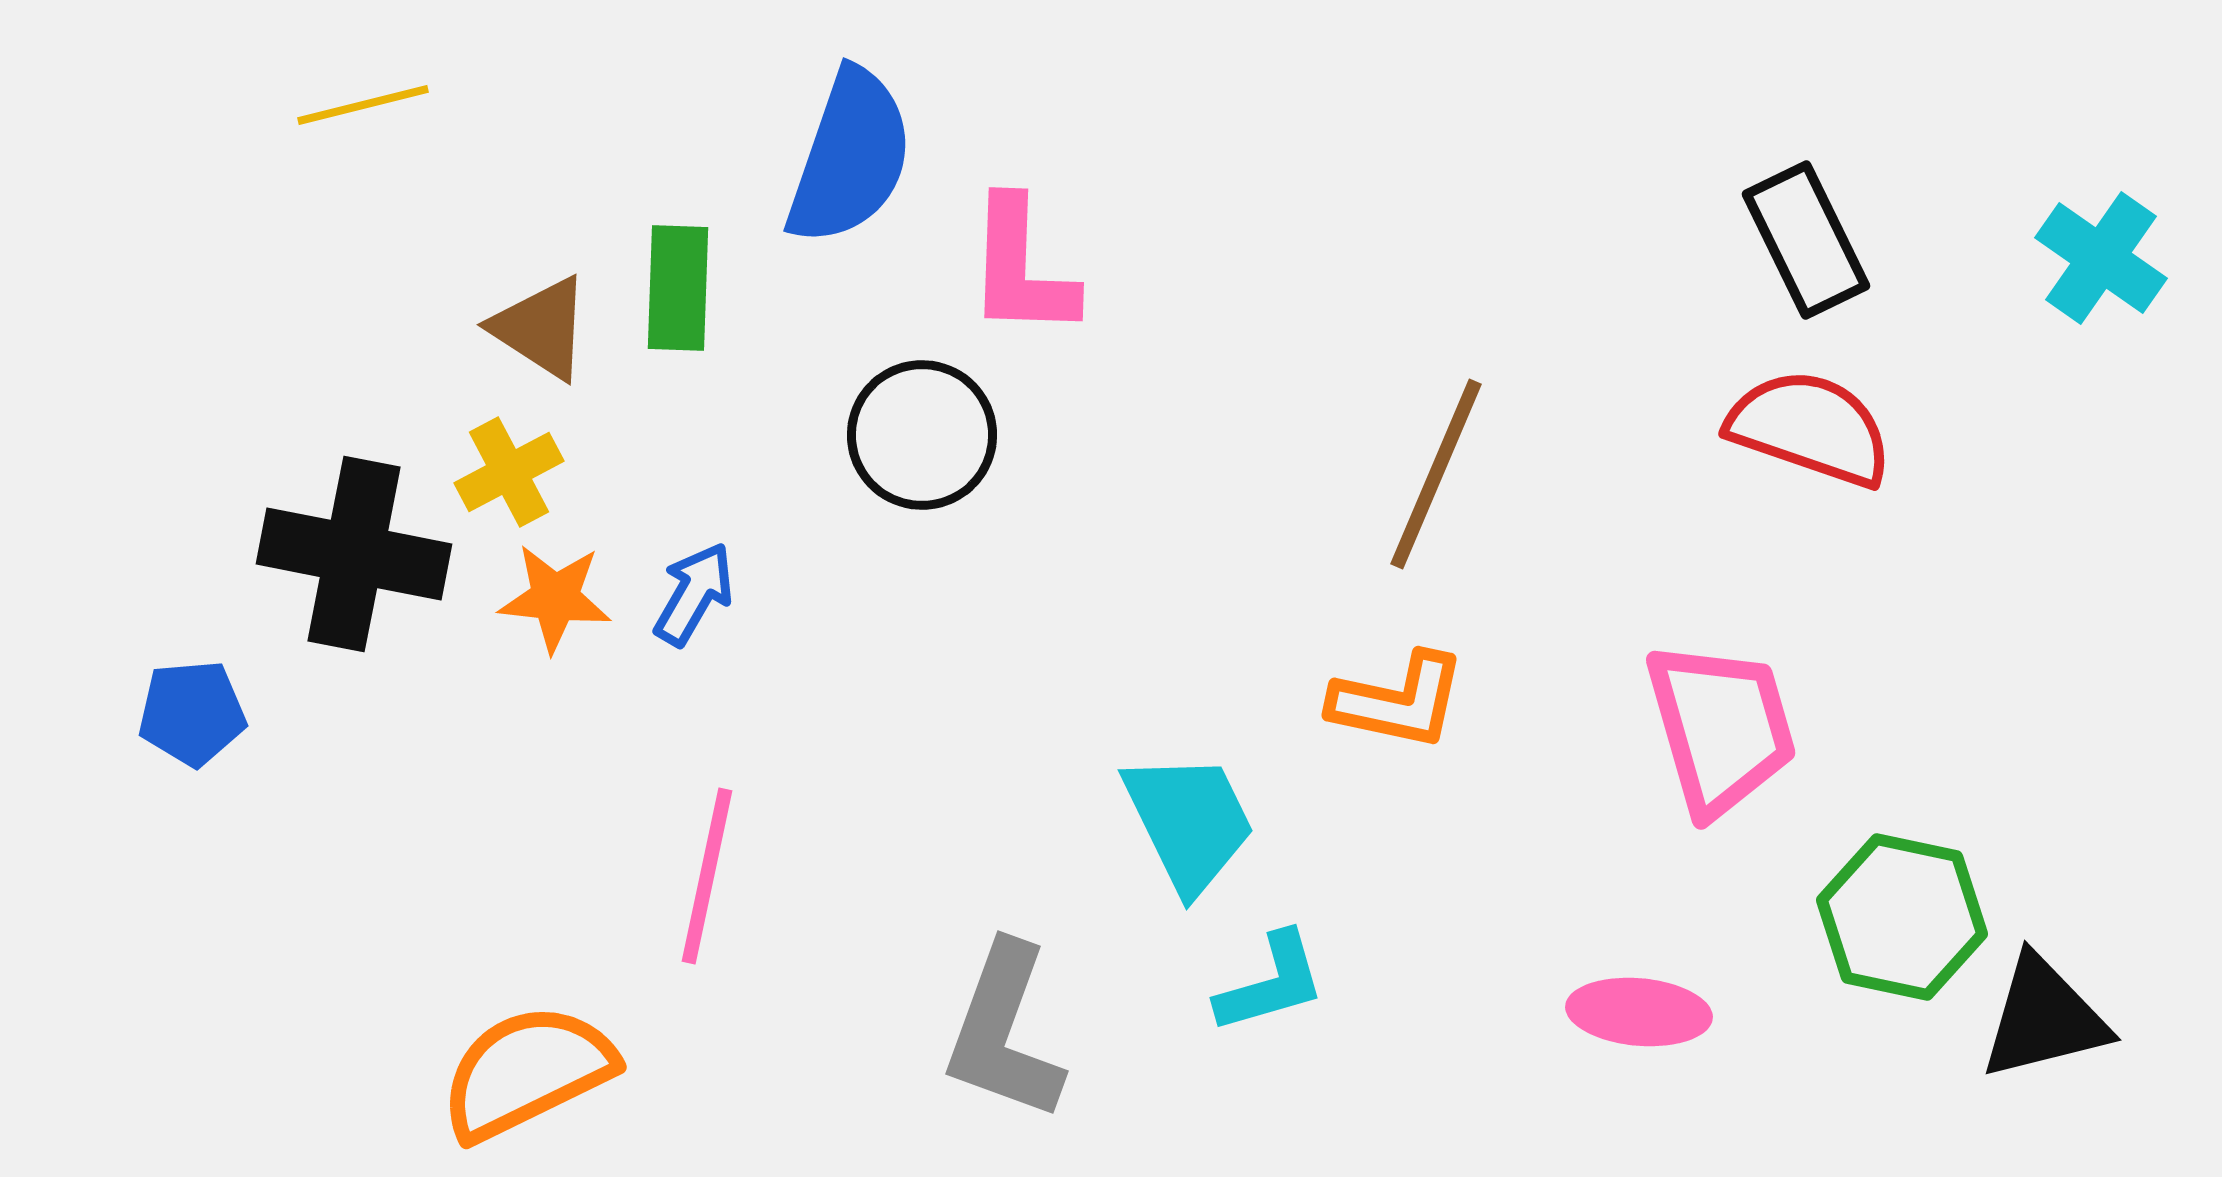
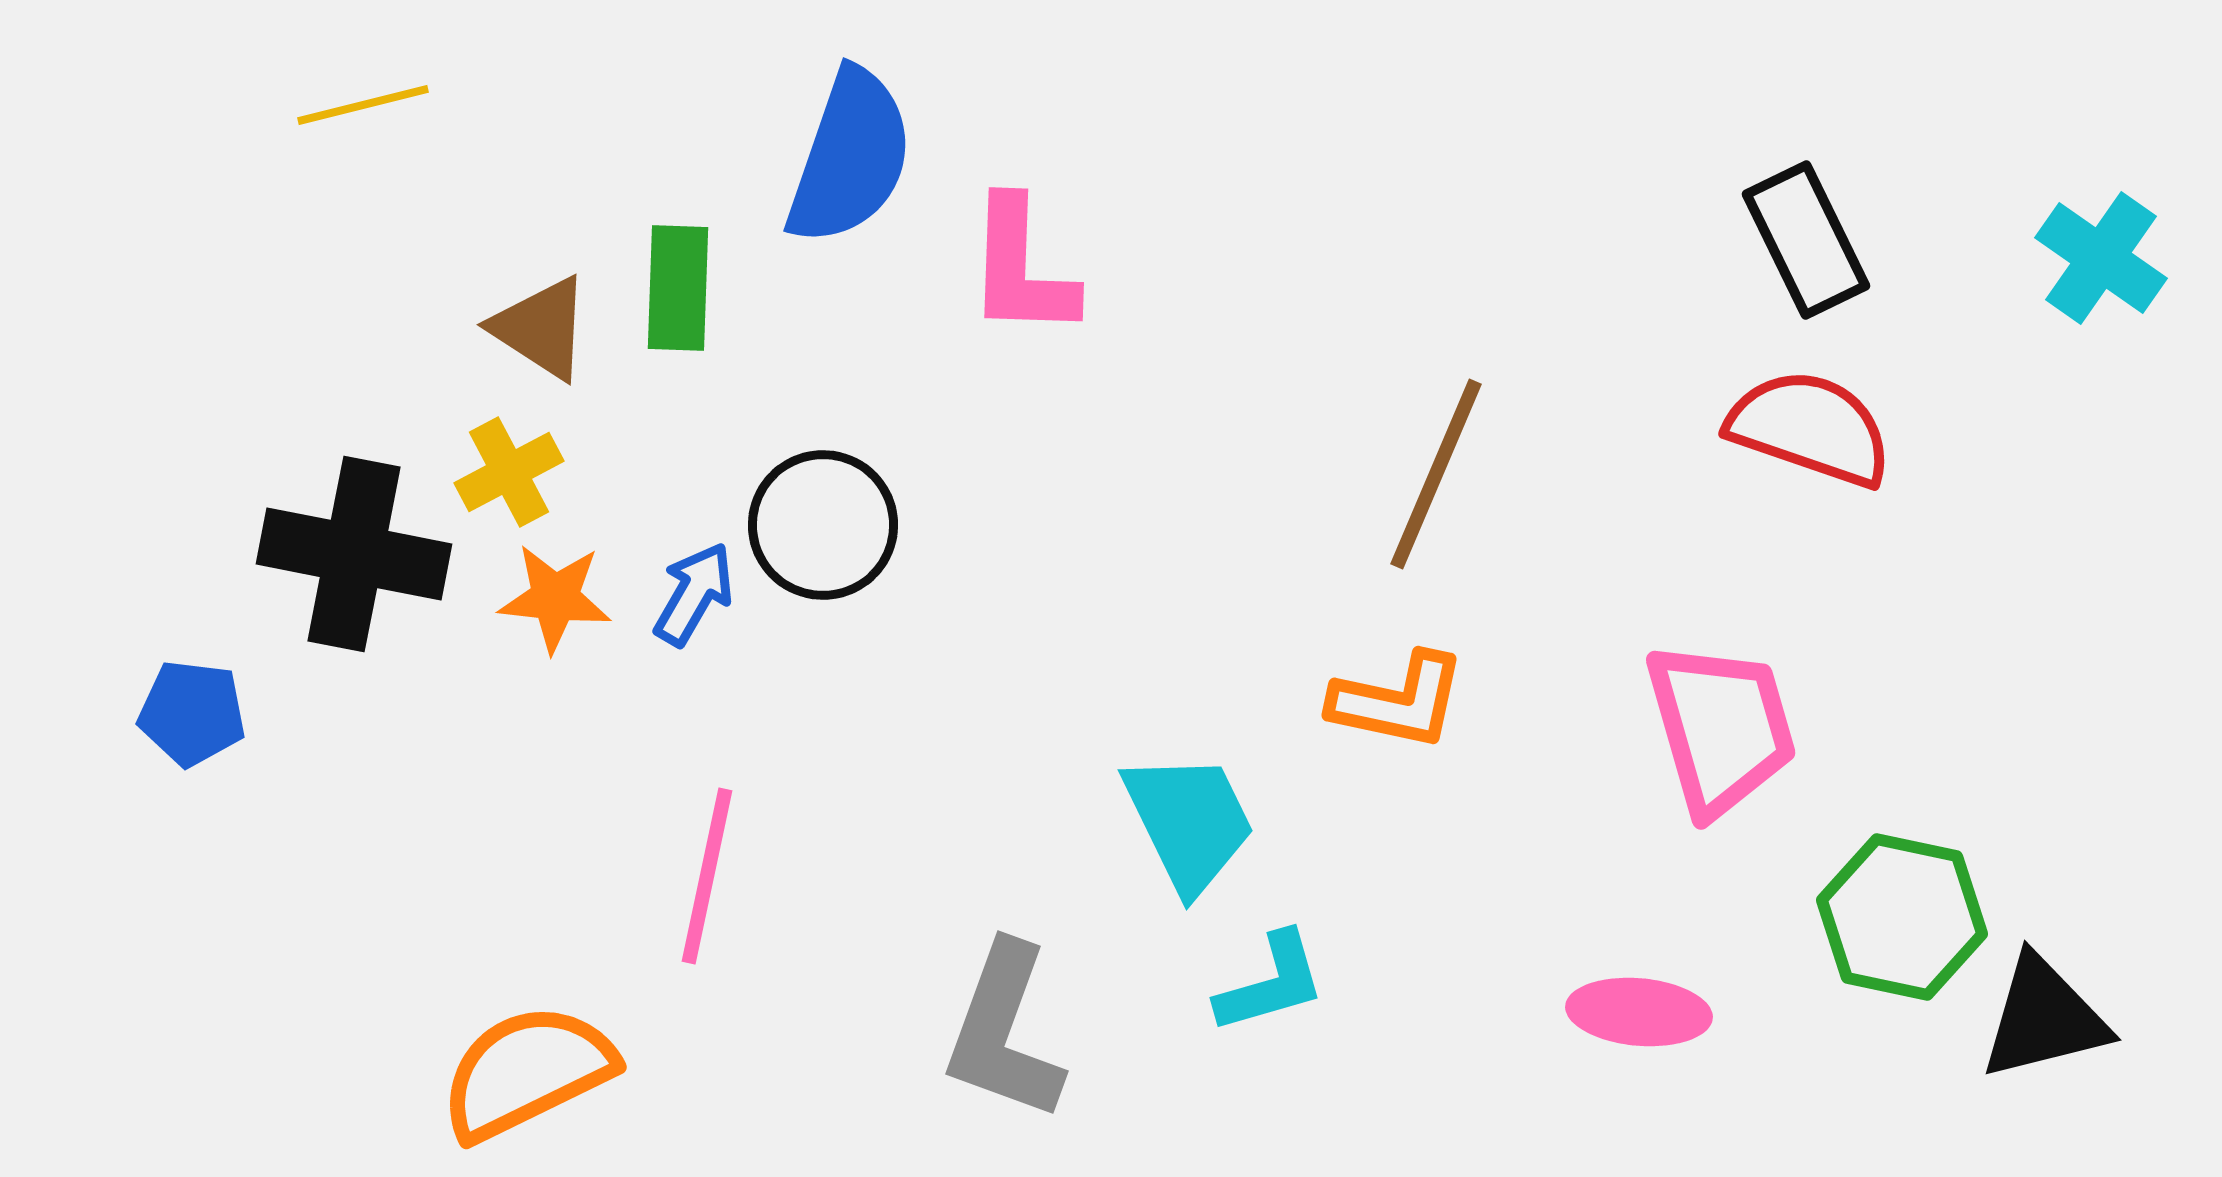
black circle: moved 99 px left, 90 px down
blue pentagon: rotated 12 degrees clockwise
